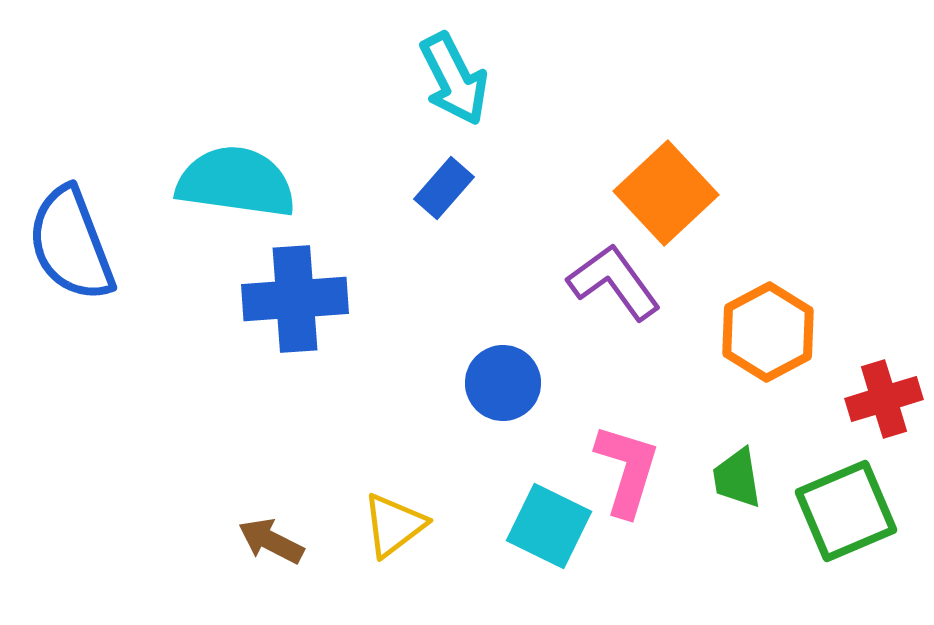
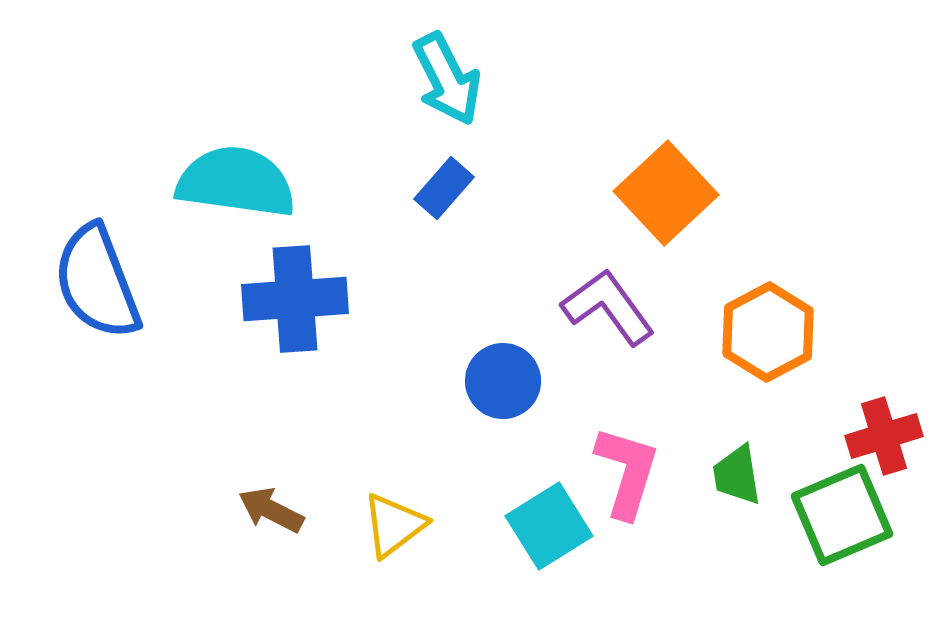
cyan arrow: moved 7 px left
blue semicircle: moved 26 px right, 38 px down
purple L-shape: moved 6 px left, 25 px down
blue circle: moved 2 px up
red cross: moved 37 px down
pink L-shape: moved 2 px down
green trapezoid: moved 3 px up
green square: moved 4 px left, 4 px down
cyan square: rotated 32 degrees clockwise
brown arrow: moved 31 px up
